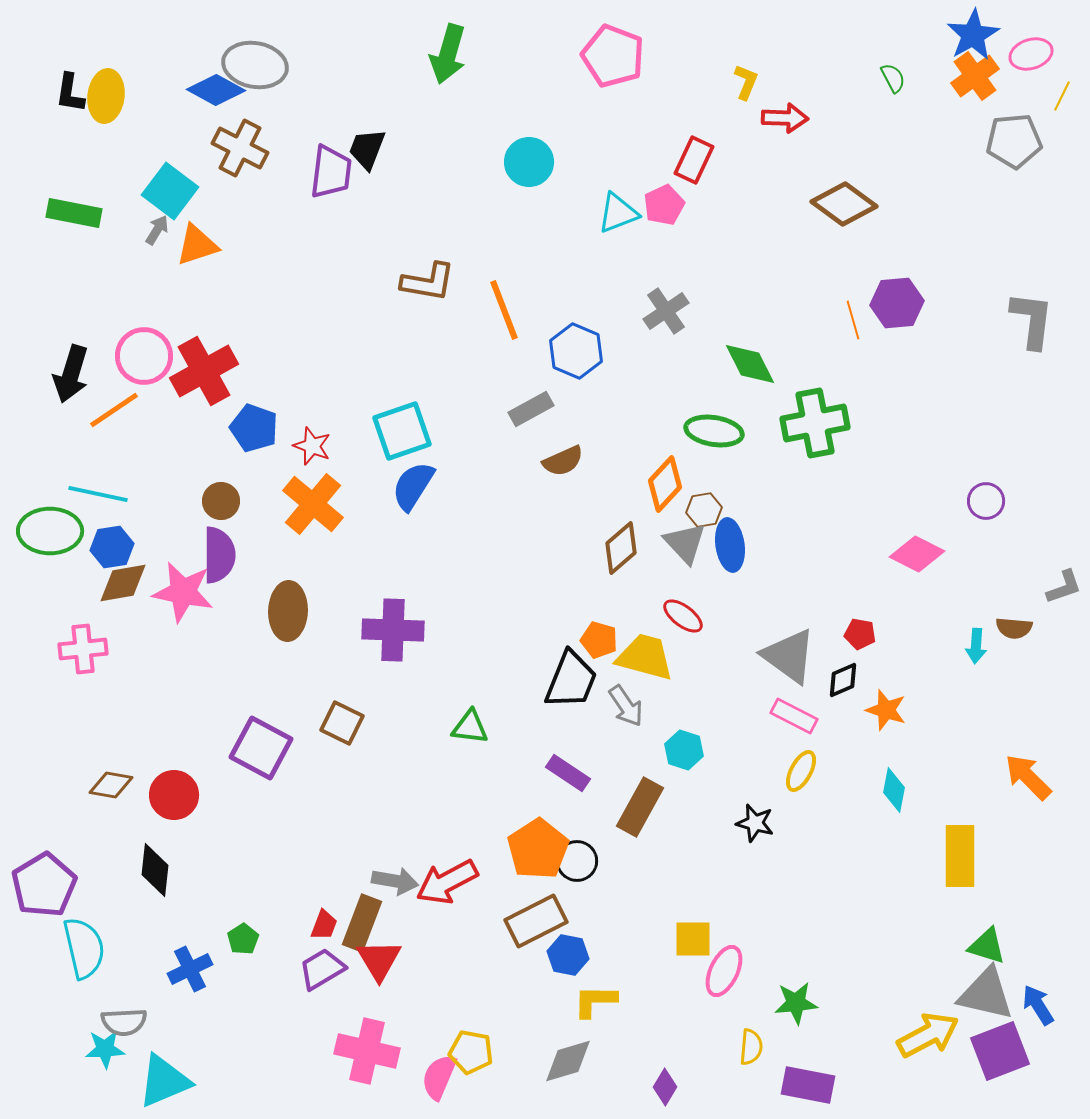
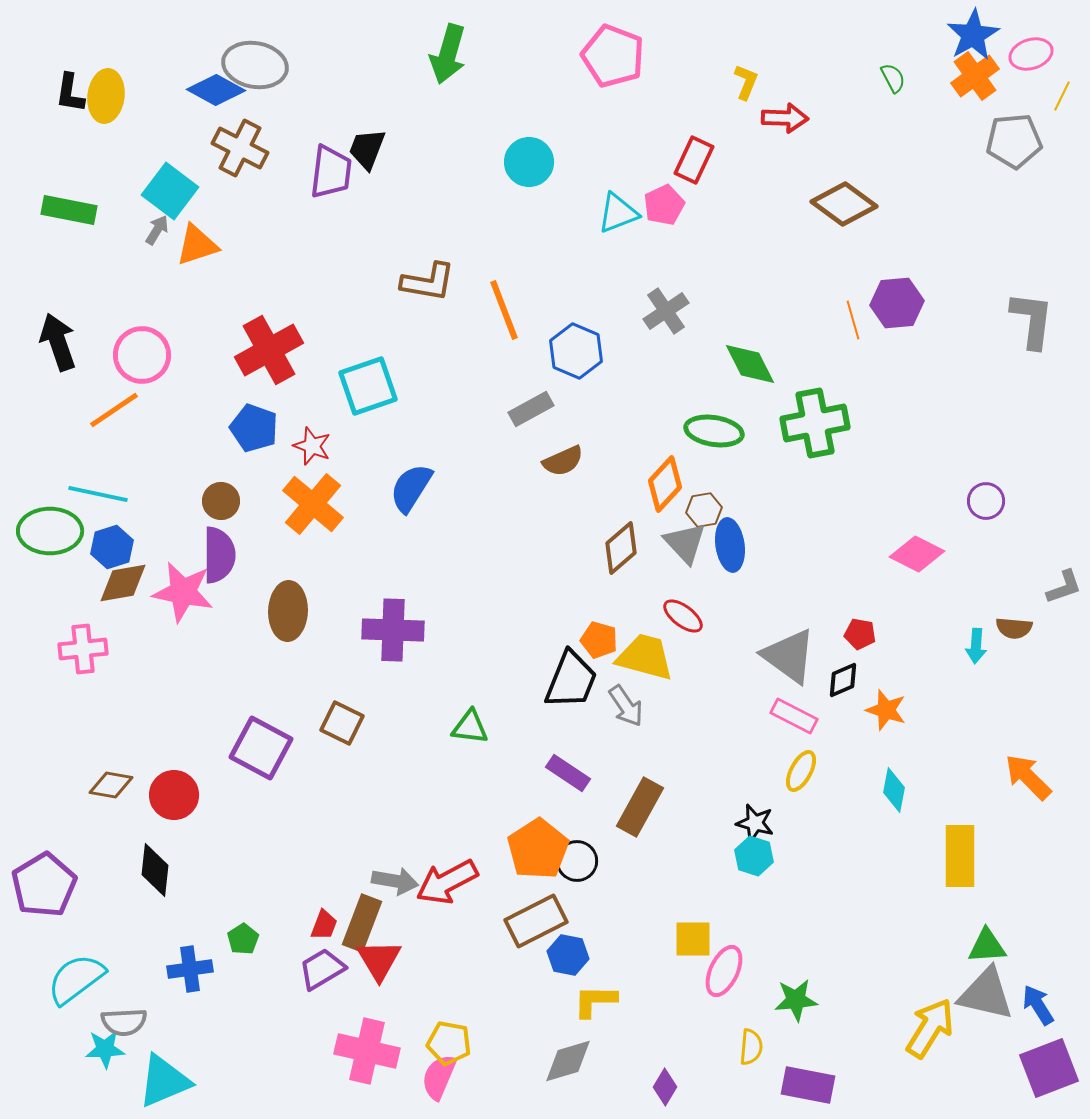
green rectangle at (74, 213): moved 5 px left, 3 px up
pink circle at (144, 356): moved 2 px left, 1 px up
red cross at (204, 371): moved 65 px right, 21 px up
black arrow at (71, 374): moved 13 px left, 32 px up; rotated 144 degrees clockwise
cyan square at (402, 431): moved 34 px left, 45 px up
blue semicircle at (413, 486): moved 2 px left, 2 px down
blue hexagon at (112, 547): rotated 9 degrees counterclockwise
cyan hexagon at (684, 750): moved 70 px right, 106 px down
green triangle at (987, 946): rotated 21 degrees counterclockwise
cyan semicircle at (84, 948): moved 8 px left, 31 px down; rotated 114 degrees counterclockwise
blue cross at (190, 969): rotated 18 degrees clockwise
green star at (796, 1003): moved 3 px up
yellow arrow at (928, 1035): moved 2 px right, 7 px up; rotated 30 degrees counterclockwise
purple square at (1000, 1051): moved 49 px right, 17 px down
yellow pentagon at (471, 1052): moved 22 px left, 9 px up
